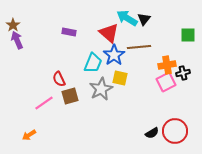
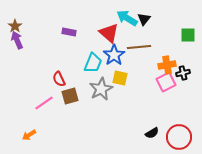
brown star: moved 2 px right, 1 px down
red circle: moved 4 px right, 6 px down
